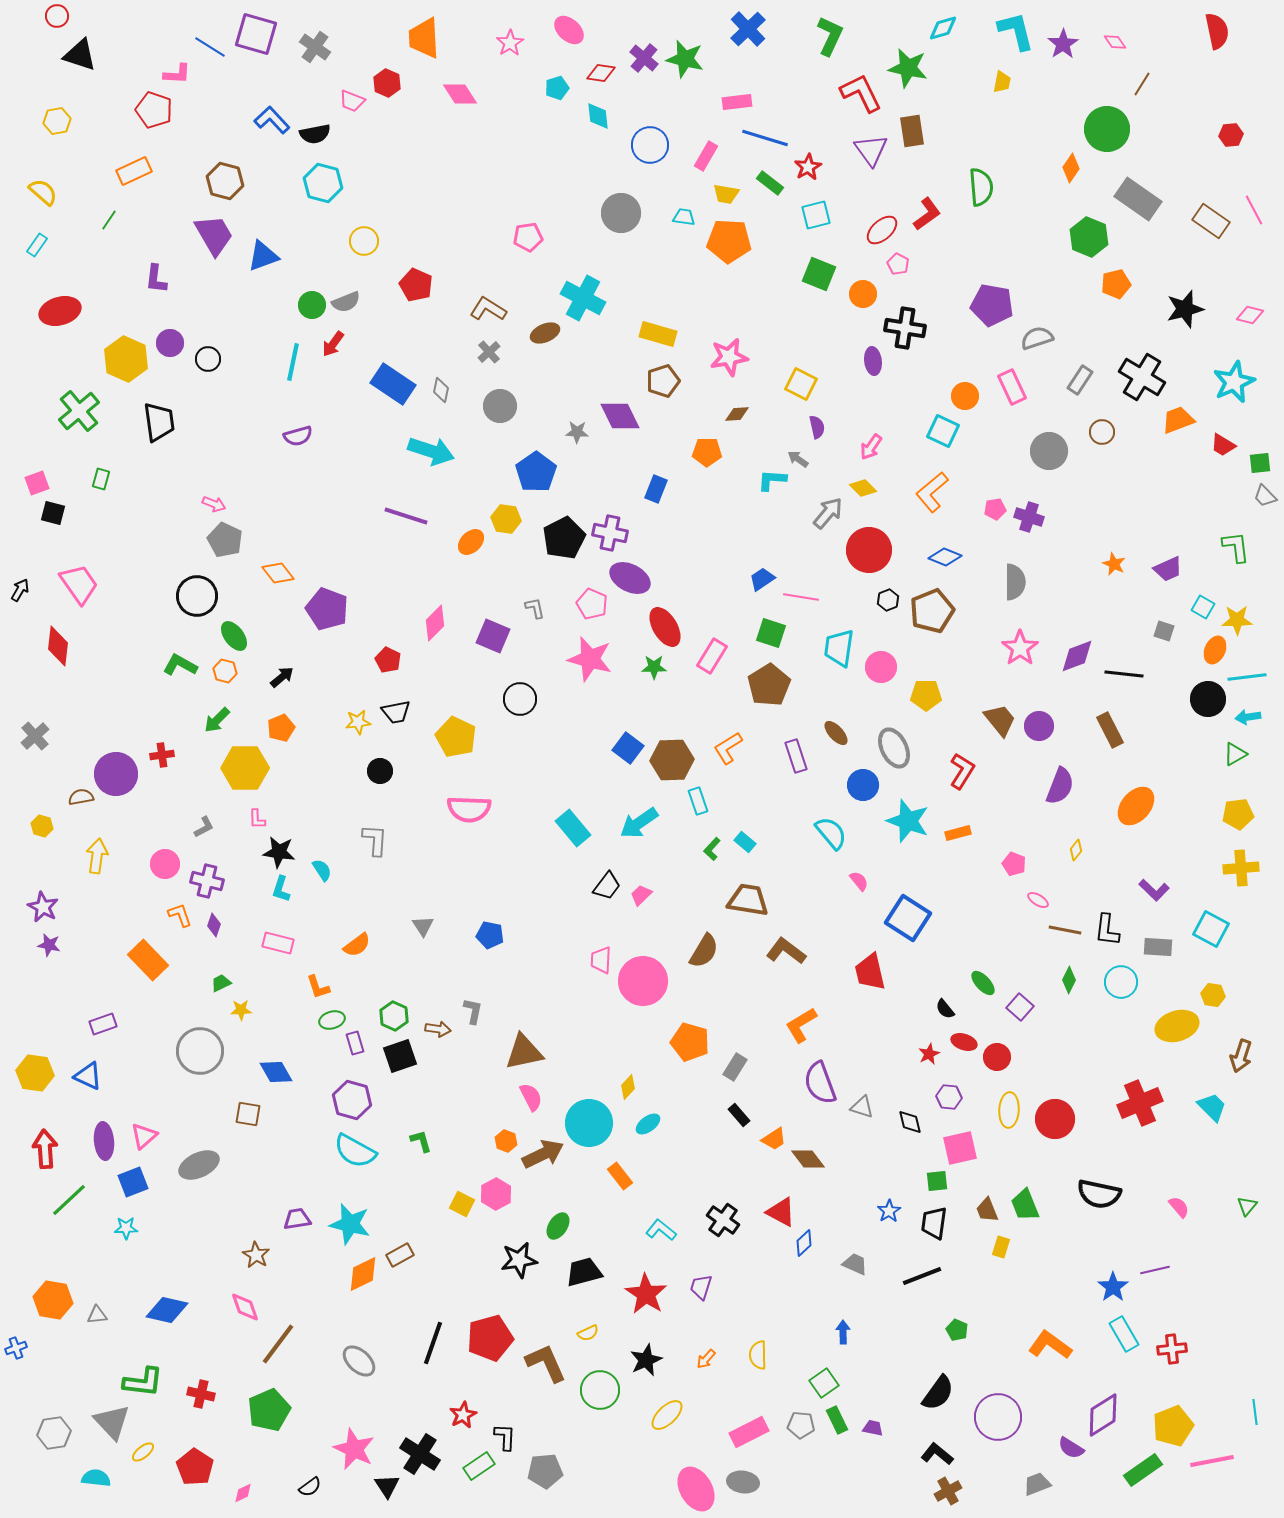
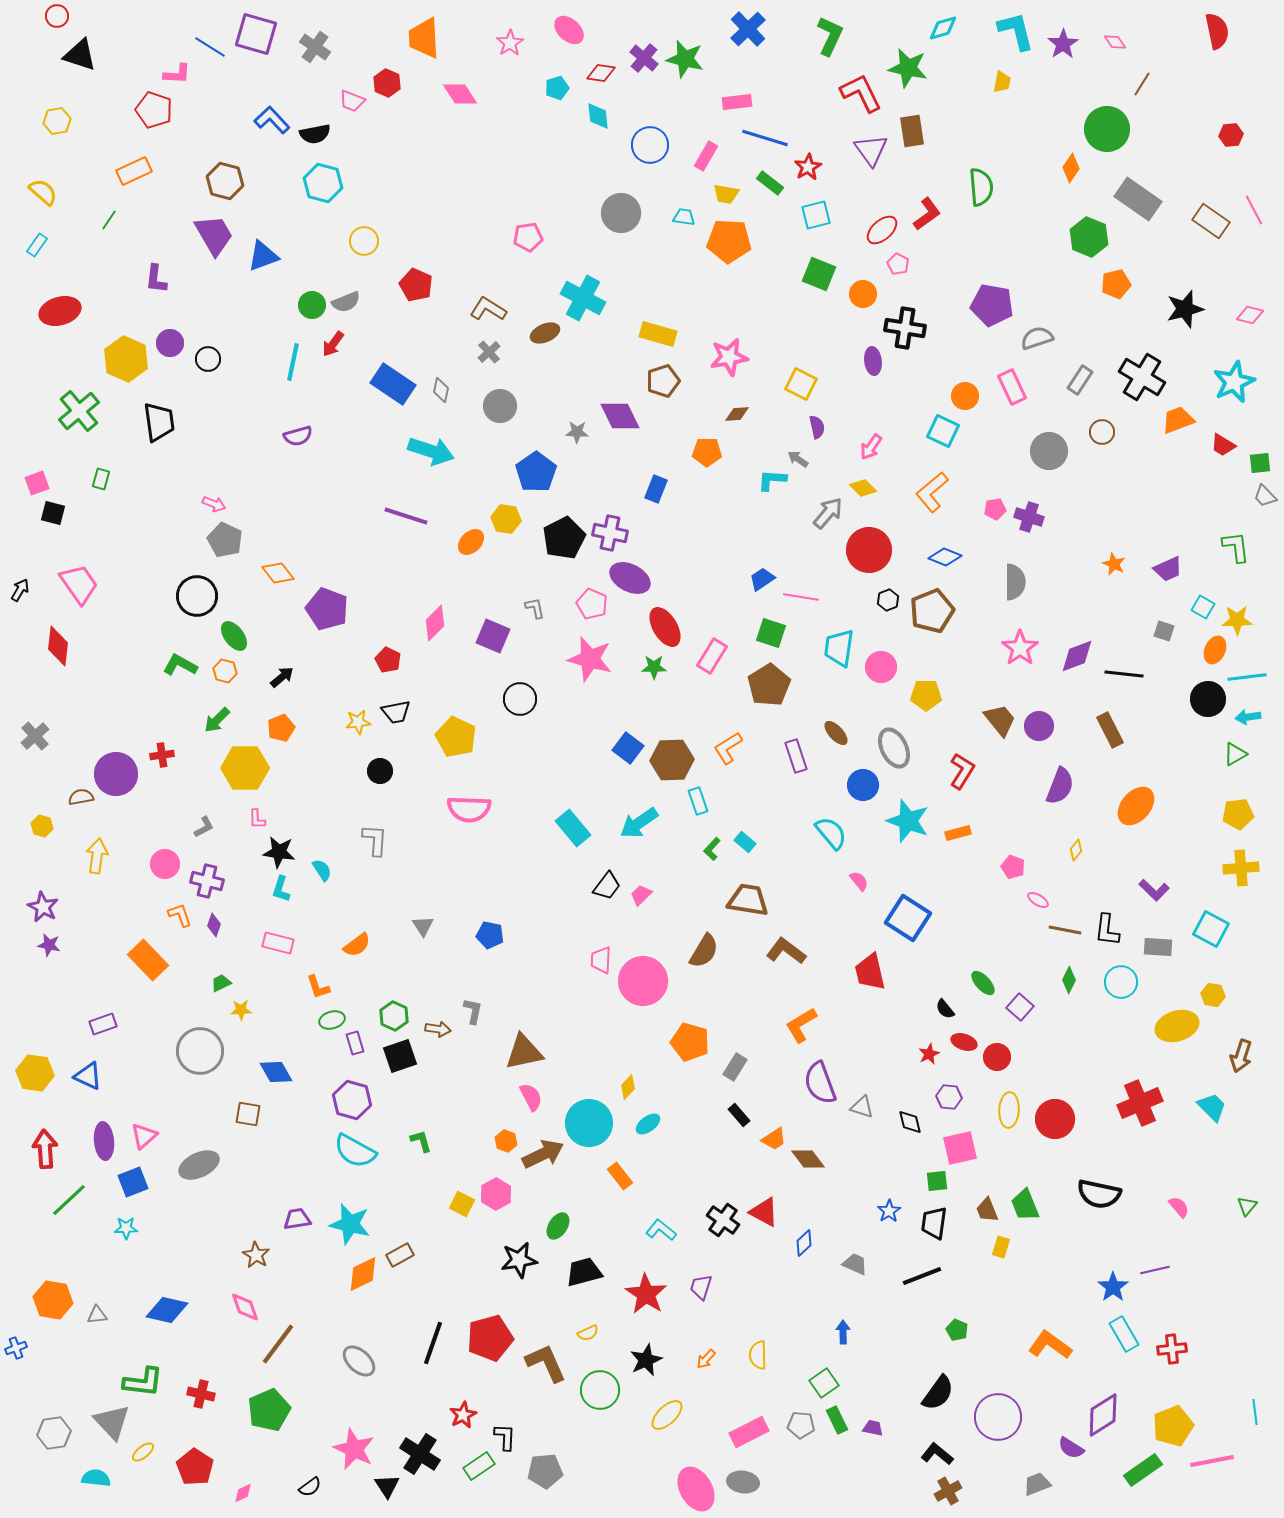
pink pentagon at (1014, 864): moved 1 px left, 3 px down
red triangle at (781, 1212): moved 17 px left
